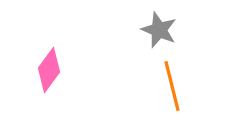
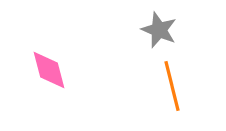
pink diamond: rotated 51 degrees counterclockwise
